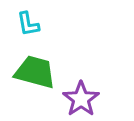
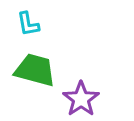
green trapezoid: moved 2 px up
